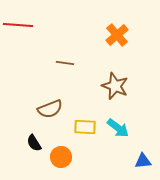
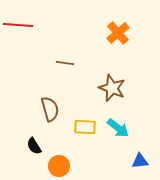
orange cross: moved 1 px right, 2 px up
brown star: moved 3 px left, 2 px down
brown semicircle: rotated 85 degrees counterclockwise
black semicircle: moved 3 px down
orange circle: moved 2 px left, 9 px down
blue triangle: moved 3 px left
